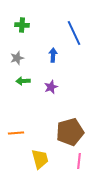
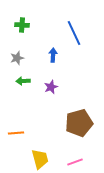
brown pentagon: moved 9 px right, 9 px up
pink line: moved 4 px left, 1 px down; rotated 63 degrees clockwise
